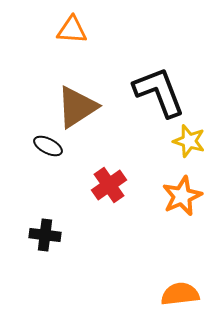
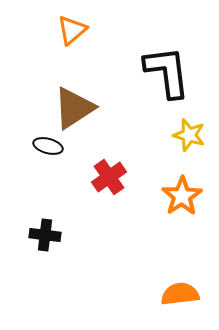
orange triangle: rotated 44 degrees counterclockwise
black L-shape: moved 8 px right, 20 px up; rotated 14 degrees clockwise
brown triangle: moved 3 px left, 1 px down
yellow star: moved 6 px up
black ellipse: rotated 12 degrees counterclockwise
red cross: moved 8 px up
orange star: rotated 9 degrees counterclockwise
